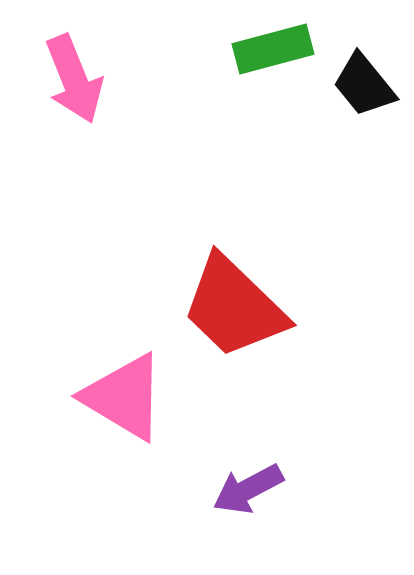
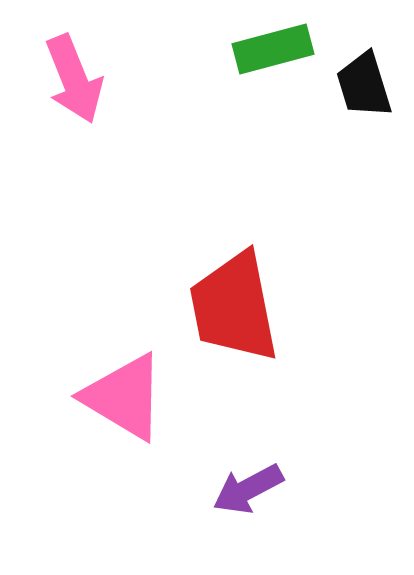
black trapezoid: rotated 22 degrees clockwise
red trapezoid: rotated 35 degrees clockwise
